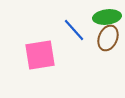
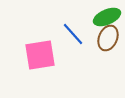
green ellipse: rotated 16 degrees counterclockwise
blue line: moved 1 px left, 4 px down
